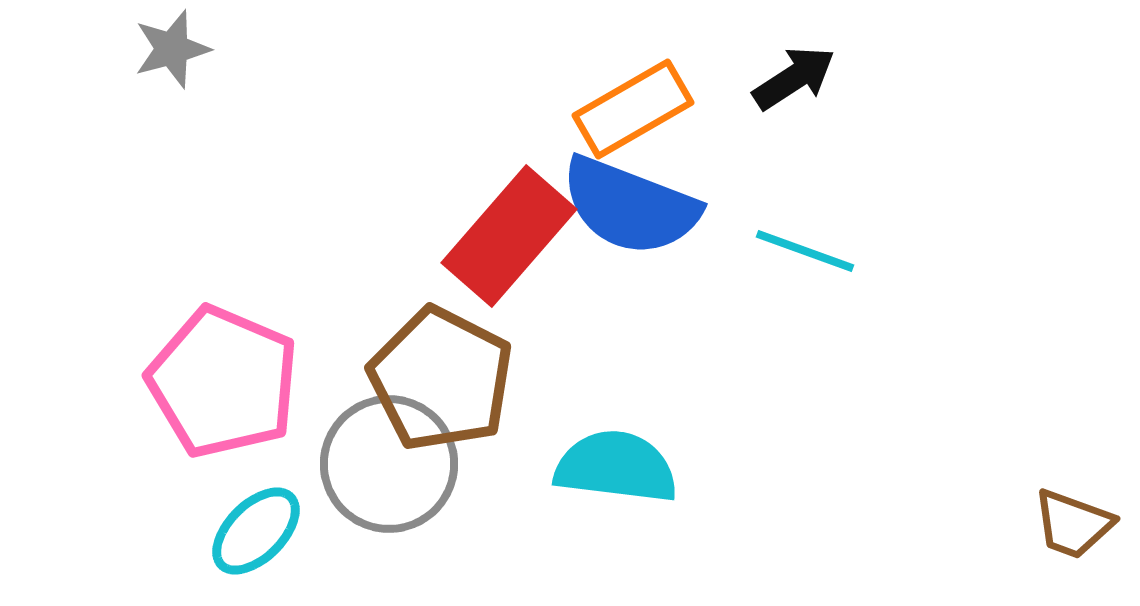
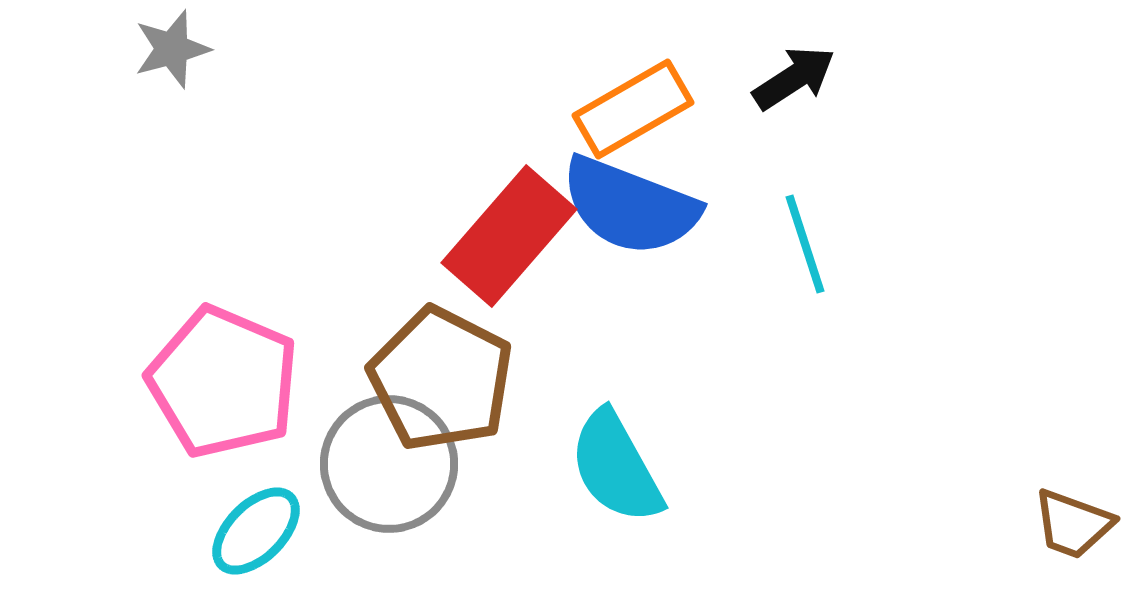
cyan line: moved 7 px up; rotated 52 degrees clockwise
cyan semicircle: rotated 126 degrees counterclockwise
